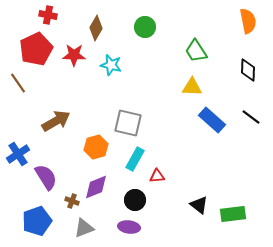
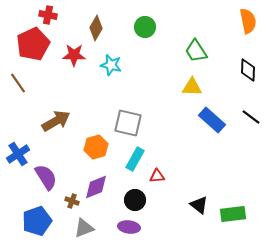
red pentagon: moved 3 px left, 5 px up
